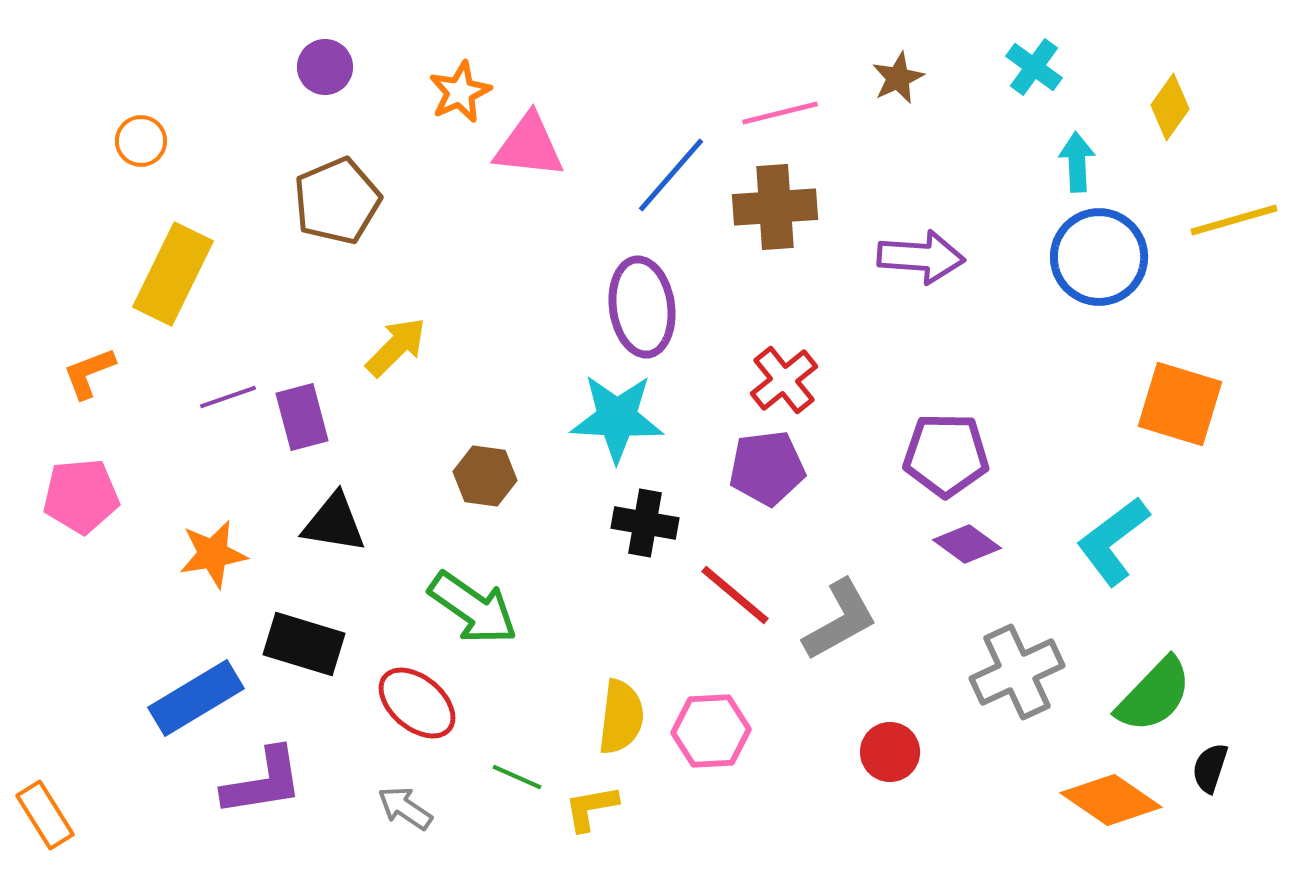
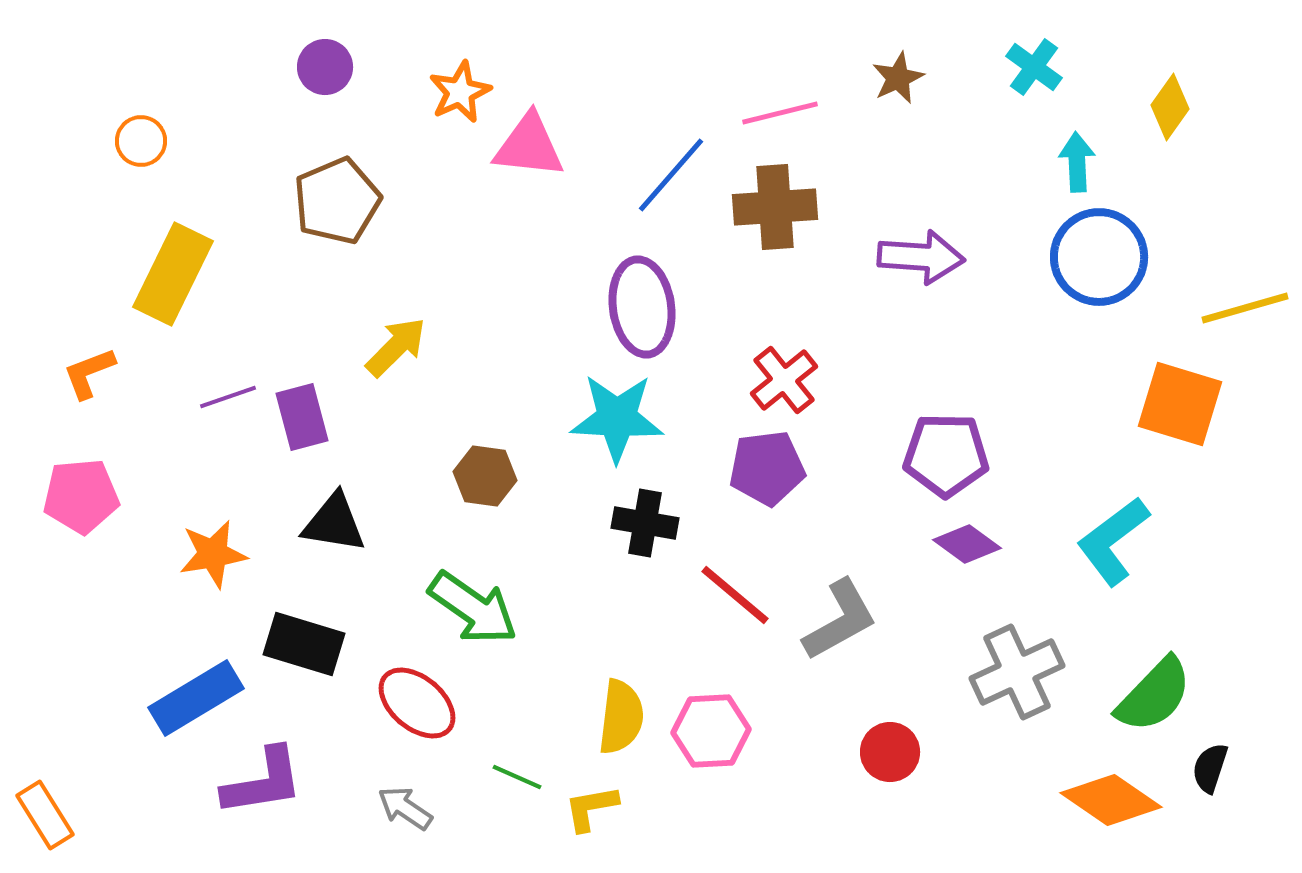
yellow line at (1234, 220): moved 11 px right, 88 px down
